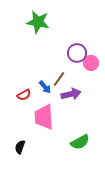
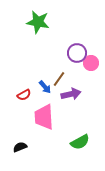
black semicircle: rotated 48 degrees clockwise
